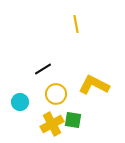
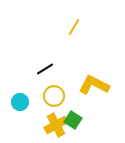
yellow line: moved 2 px left, 3 px down; rotated 42 degrees clockwise
black line: moved 2 px right
yellow circle: moved 2 px left, 2 px down
green square: rotated 24 degrees clockwise
yellow cross: moved 4 px right, 1 px down
